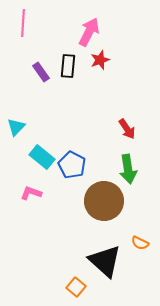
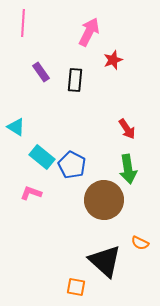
red star: moved 13 px right
black rectangle: moved 7 px right, 14 px down
cyan triangle: rotated 42 degrees counterclockwise
brown circle: moved 1 px up
orange square: rotated 30 degrees counterclockwise
